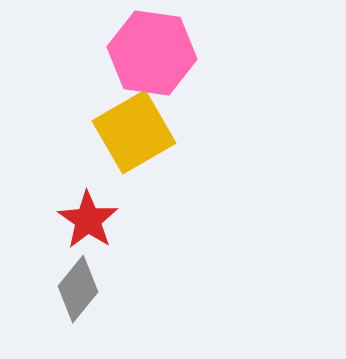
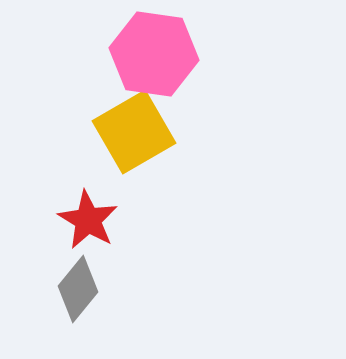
pink hexagon: moved 2 px right, 1 px down
red star: rotated 4 degrees counterclockwise
